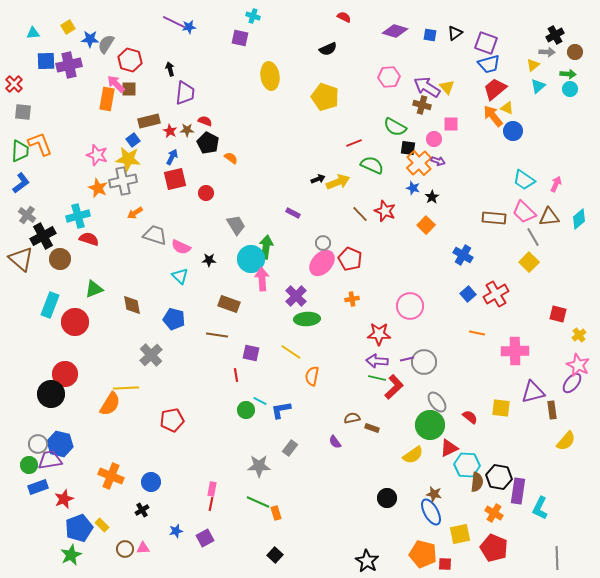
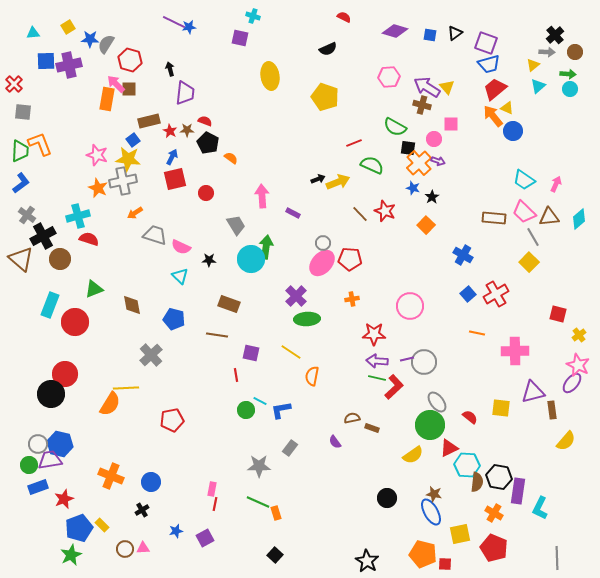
black cross at (555, 35): rotated 12 degrees counterclockwise
red pentagon at (350, 259): rotated 20 degrees counterclockwise
pink arrow at (262, 279): moved 83 px up
red star at (379, 334): moved 5 px left
red line at (211, 504): moved 4 px right
